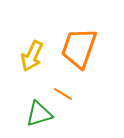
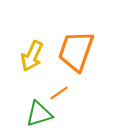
orange trapezoid: moved 3 px left, 3 px down
orange line: moved 4 px left, 1 px up; rotated 66 degrees counterclockwise
